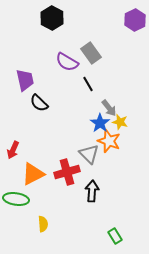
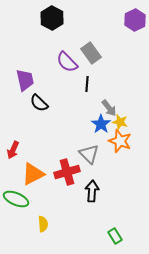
purple semicircle: rotated 15 degrees clockwise
black line: moved 1 px left; rotated 35 degrees clockwise
blue star: moved 1 px right, 1 px down
orange star: moved 11 px right
green ellipse: rotated 15 degrees clockwise
